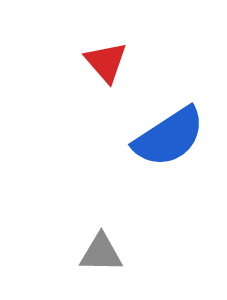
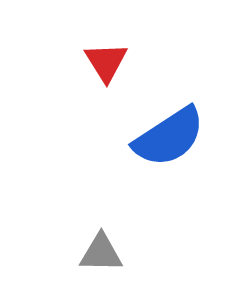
red triangle: rotated 9 degrees clockwise
